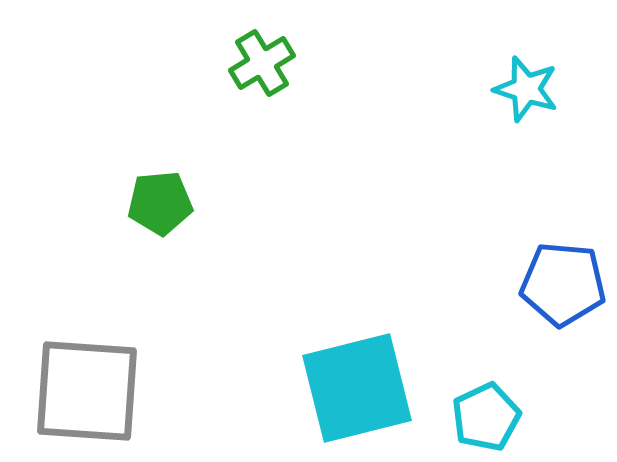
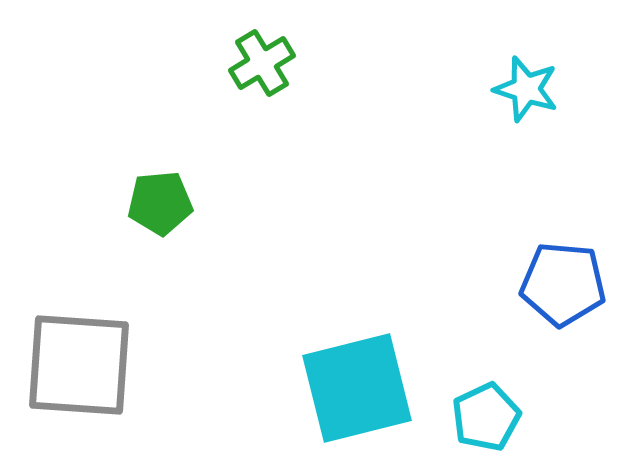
gray square: moved 8 px left, 26 px up
